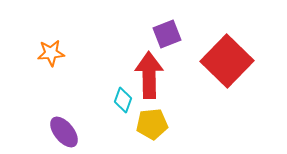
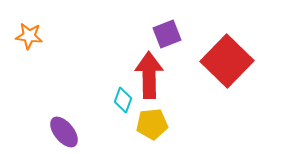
orange star: moved 22 px left, 17 px up; rotated 12 degrees clockwise
